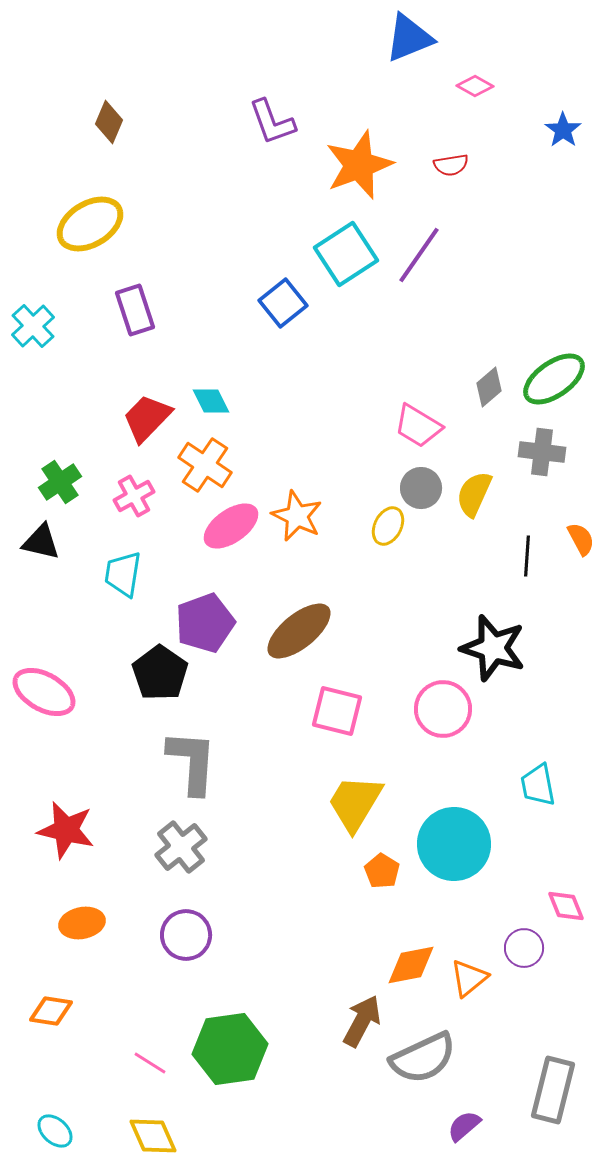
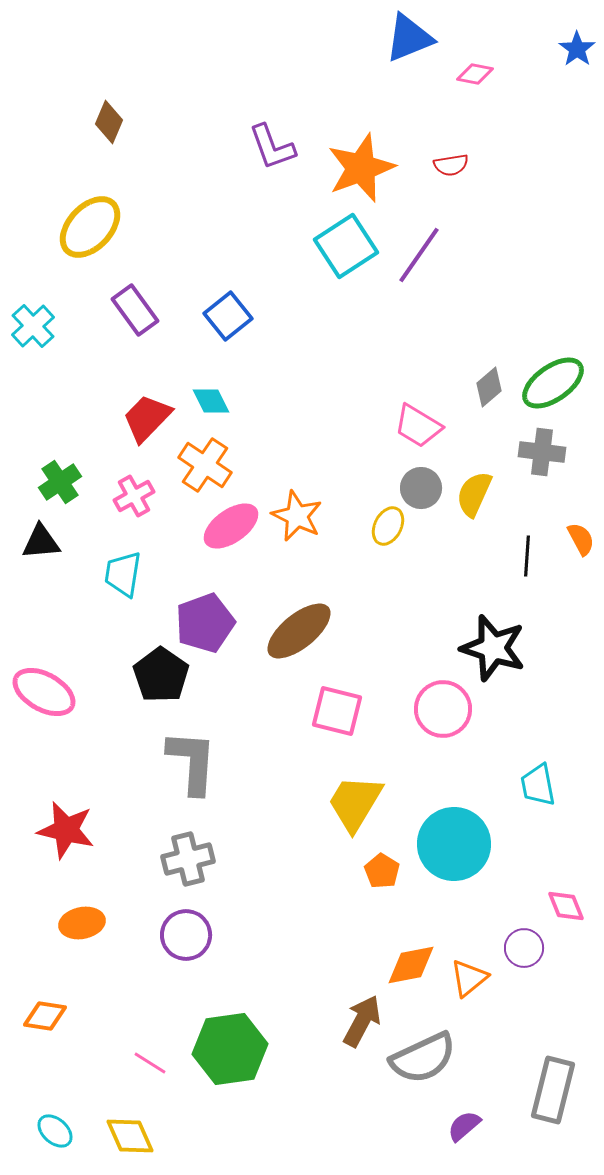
pink diamond at (475, 86): moved 12 px up; rotated 18 degrees counterclockwise
purple L-shape at (272, 122): moved 25 px down
blue star at (563, 130): moved 14 px right, 81 px up
orange star at (359, 165): moved 2 px right, 3 px down
yellow ellipse at (90, 224): moved 3 px down; rotated 16 degrees counterclockwise
cyan square at (346, 254): moved 8 px up
blue square at (283, 303): moved 55 px left, 13 px down
purple rectangle at (135, 310): rotated 18 degrees counterclockwise
green ellipse at (554, 379): moved 1 px left, 4 px down
black triangle at (41, 542): rotated 18 degrees counterclockwise
black pentagon at (160, 673): moved 1 px right, 2 px down
gray cross at (181, 847): moved 7 px right, 12 px down; rotated 24 degrees clockwise
orange diamond at (51, 1011): moved 6 px left, 5 px down
yellow diamond at (153, 1136): moved 23 px left
